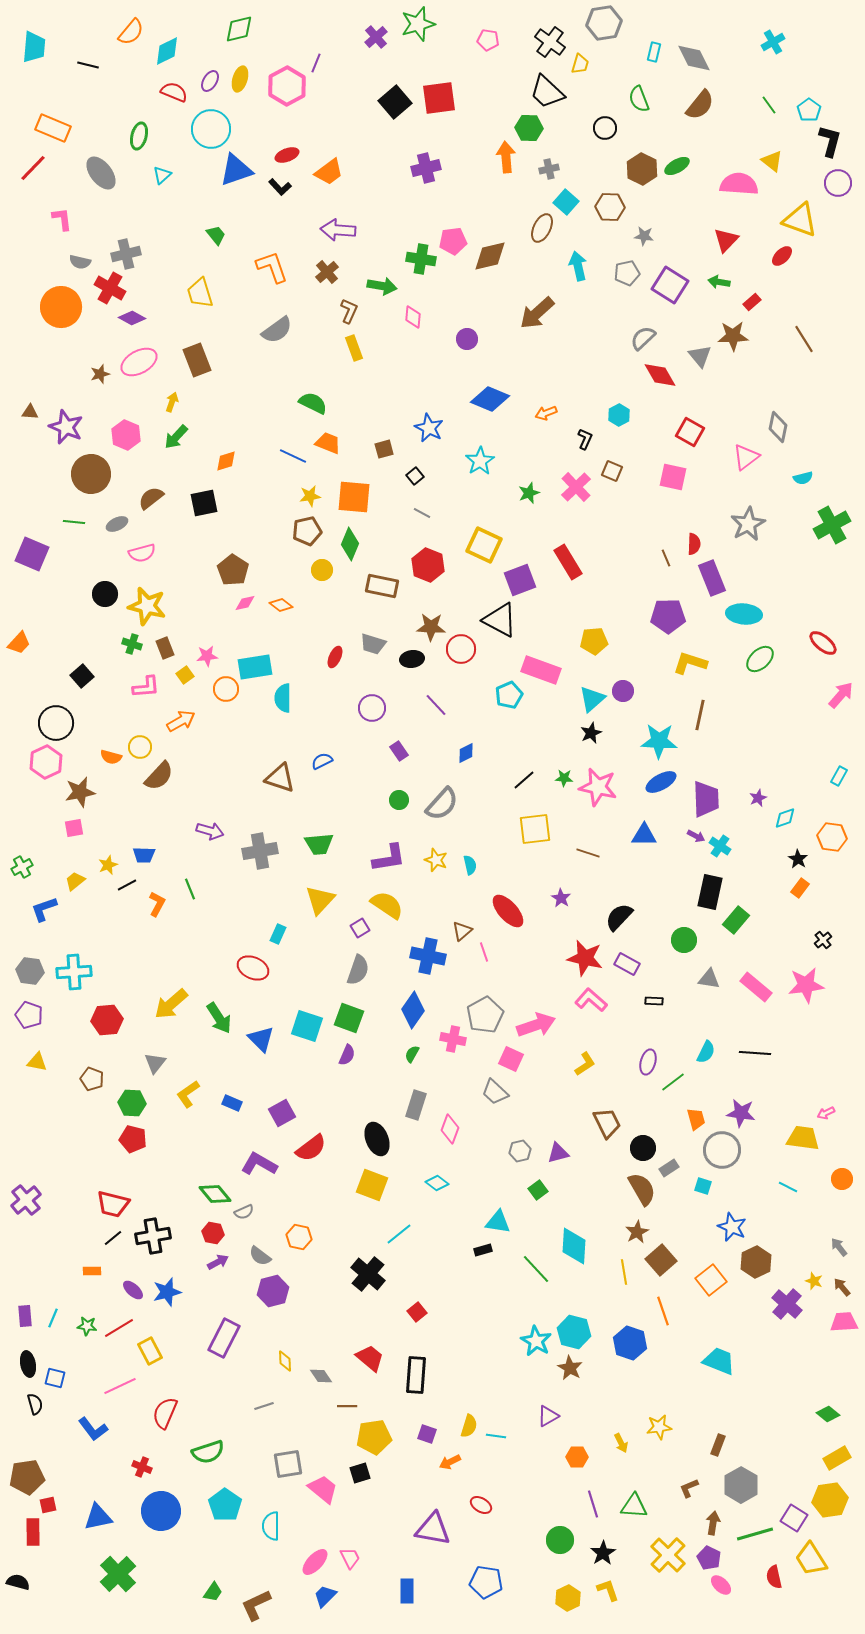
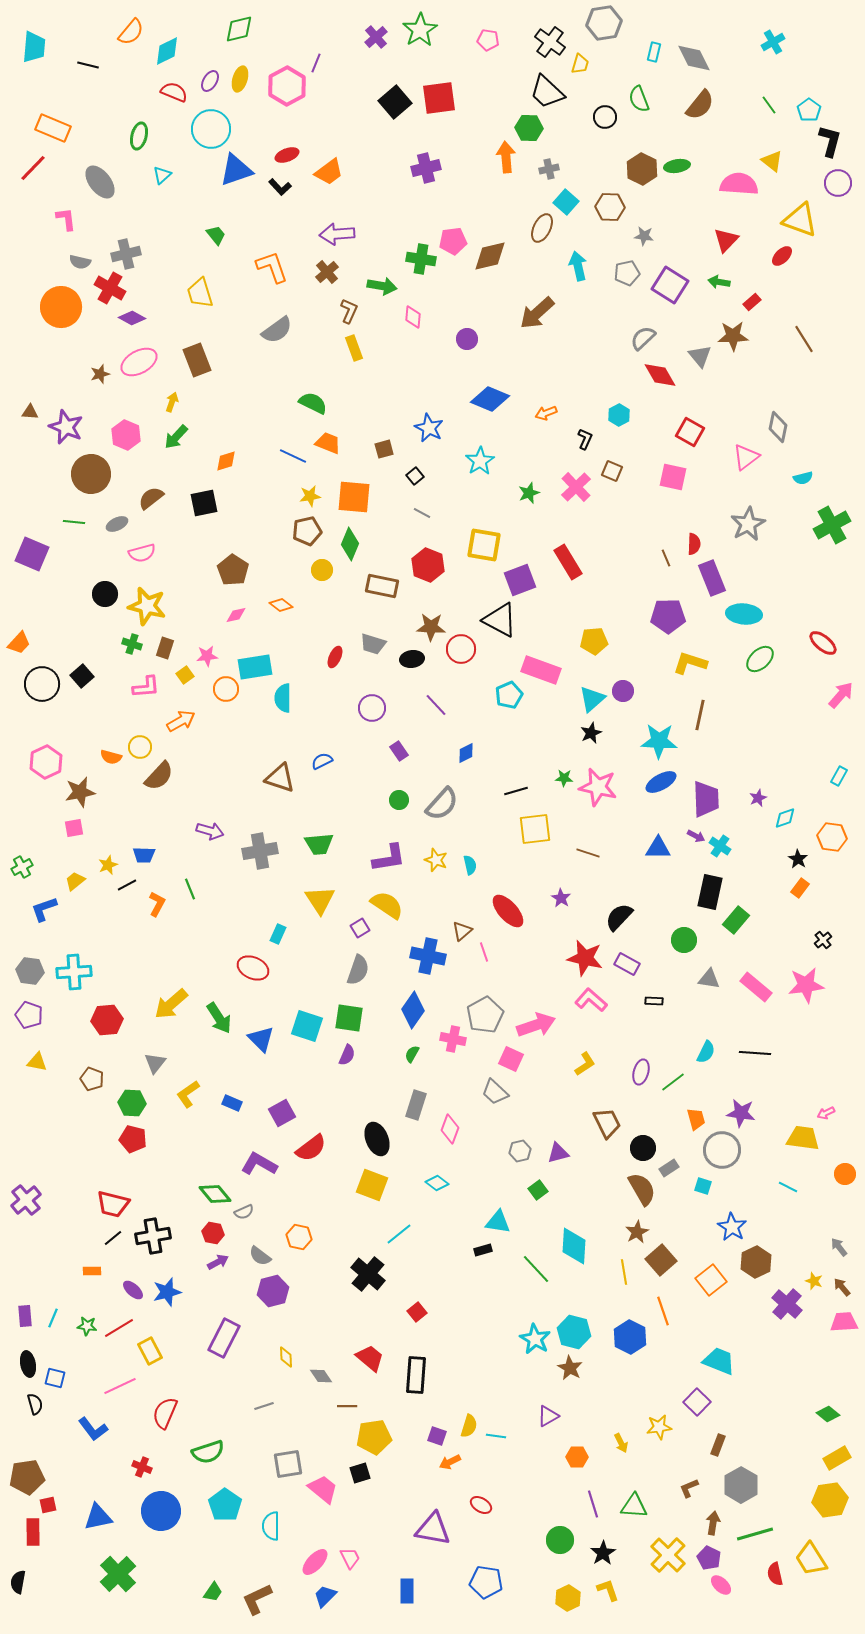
green star at (418, 24): moved 2 px right, 6 px down; rotated 16 degrees counterclockwise
black circle at (605, 128): moved 11 px up
green ellipse at (677, 166): rotated 20 degrees clockwise
gray ellipse at (101, 173): moved 1 px left, 9 px down
pink L-shape at (62, 219): moved 4 px right
purple arrow at (338, 230): moved 1 px left, 4 px down; rotated 8 degrees counterclockwise
yellow square at (484, 545): rotated 15 degrees counterclockwise
pink diamond at (245, 603): moved 9 px left, 12 px down
brown rectangle at (165, 648): rotated 40 degrees clockwise
black circle at (56, 723): moved 14 px left, 39 px up
black line at (524, 780): moved 8 px left, 11 px down; rotated 25 degrees clockwise
blue triangle at (644, 835): moved 14 px right, 13 px down
yellow triangle at (320, 900): rotated 16 degrees counterclockwise
green square at (349, 1018): rotated 12 degrees counterclockwise
purple ellipse at (648, 1062): moved 7 px left, 10 px down
orange circle at (842, 1179): moved 3 px right, 5 px up
blue star at (732, 1227): rotated 8 degrees clockwise
cyan star at (536, 1341): moved 1 px left, 2 px up
blue hexagon at (630, 1343): moved 6 px up; rotated 8 degrees clockwise
yellow diamond at (285, 1361): moved 1 px right, 4 px up
purple square at (427, 1434): moved 10 px right, 2 px down
purple square at (794, 1518): moved 97 px left, 116 px up; rotated 12 degrees clockwise
red semicircle at (774, 1577): moved 1 px right, 3 px up
black semicircle at (18, 1582): rotated 95 degrees counterclockwise
brown L-shape at (256, 1605): moved 1 px right, 6 px up
